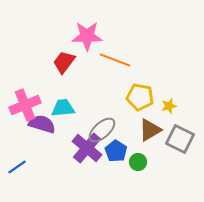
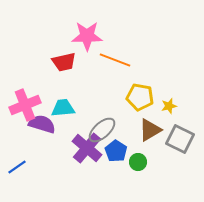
red trapezoid: rotated 140 degrees counterclockwise
